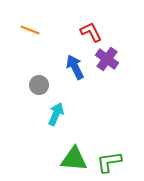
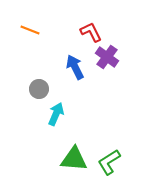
purple cross: moved 2 px up
gray circle: moved 4 px down
green L-shape: rotated 24 degrees counterclockwise
